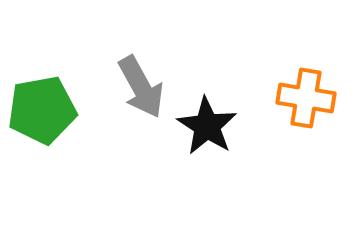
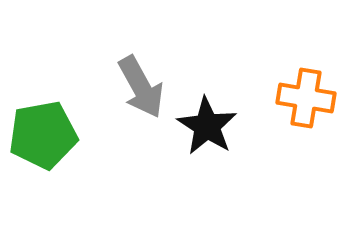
green pentagon: moved 1 px right, 25 px down
